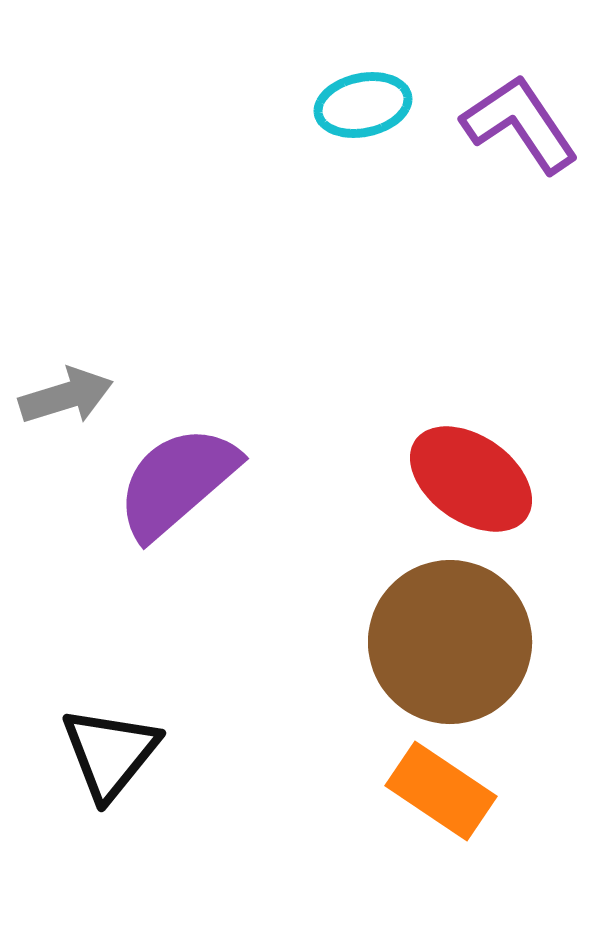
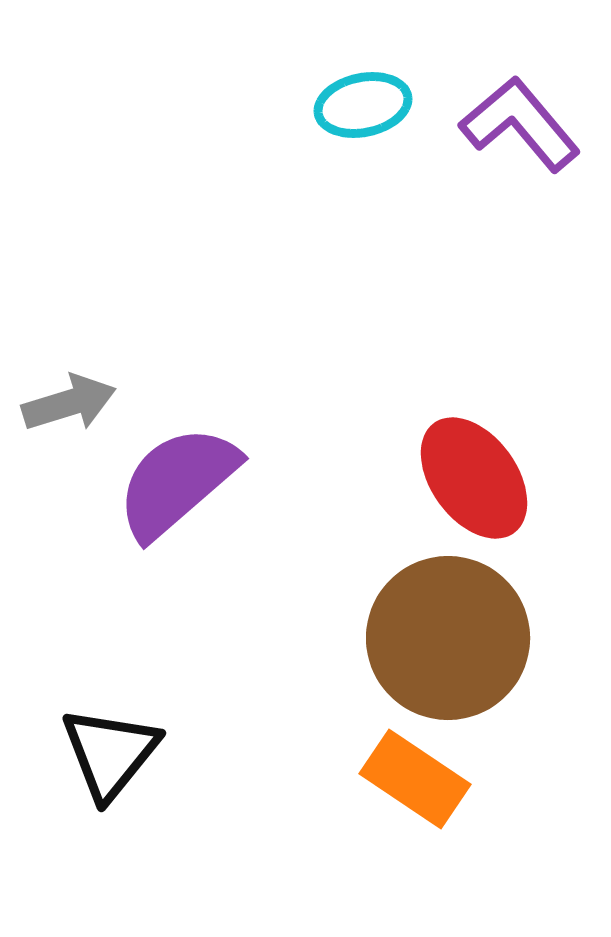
purple L-shape: rotated 6 degrees counterclockwise
gray arrow: moved 3 px right, 7 px down
red ellipse: moved 3 px right, 1 px up; rotated 19 degrees clockwise
brown circle: moved 2 px left, 4 px up
orange rectangle: moved 26 px left, 12 px up
